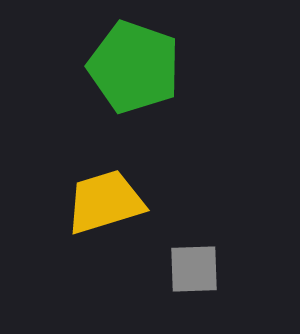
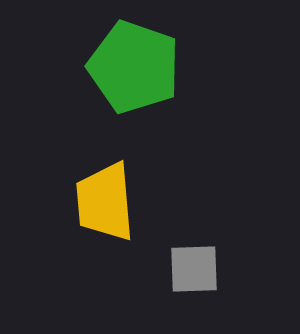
yellow trapezoid: rotated 78 degrees counterclockwise
